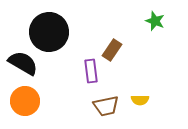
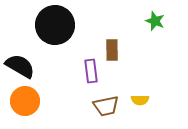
black circle: moved 6 px right, 7 px up
brown rectangle: rotated 35 degrees counterclockwise
black semicircle: moved 3 px left, 3 px down
